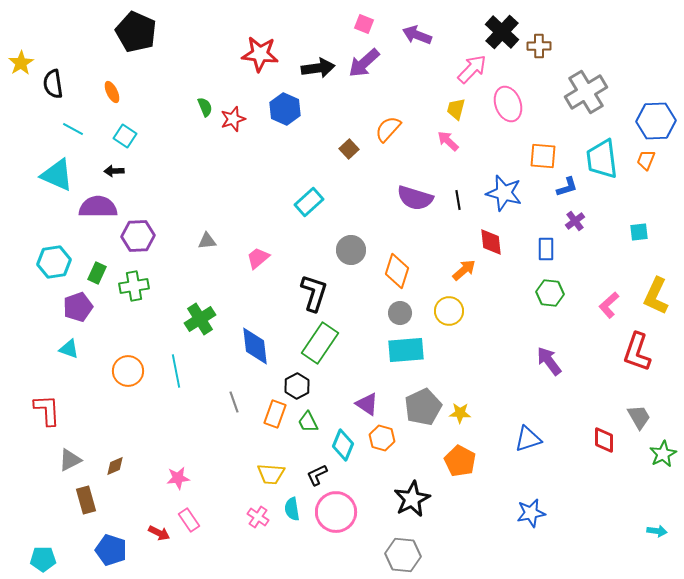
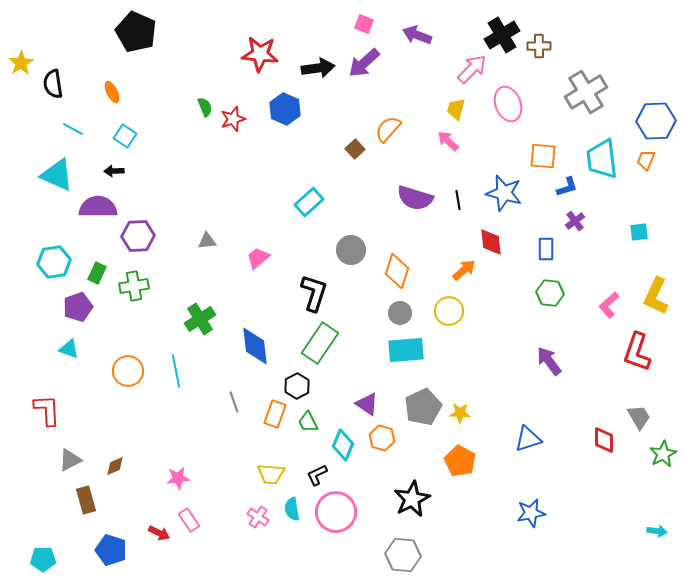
black cross at (502, 32): moved 3 px down; rotated 16 degrees clockwise
brown square at (349, 149): moved 6 px right
